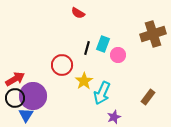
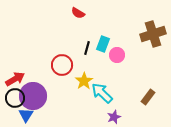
pink circle: moved 1 px left
cyan arrow: rotated 110 degrees clockwise
